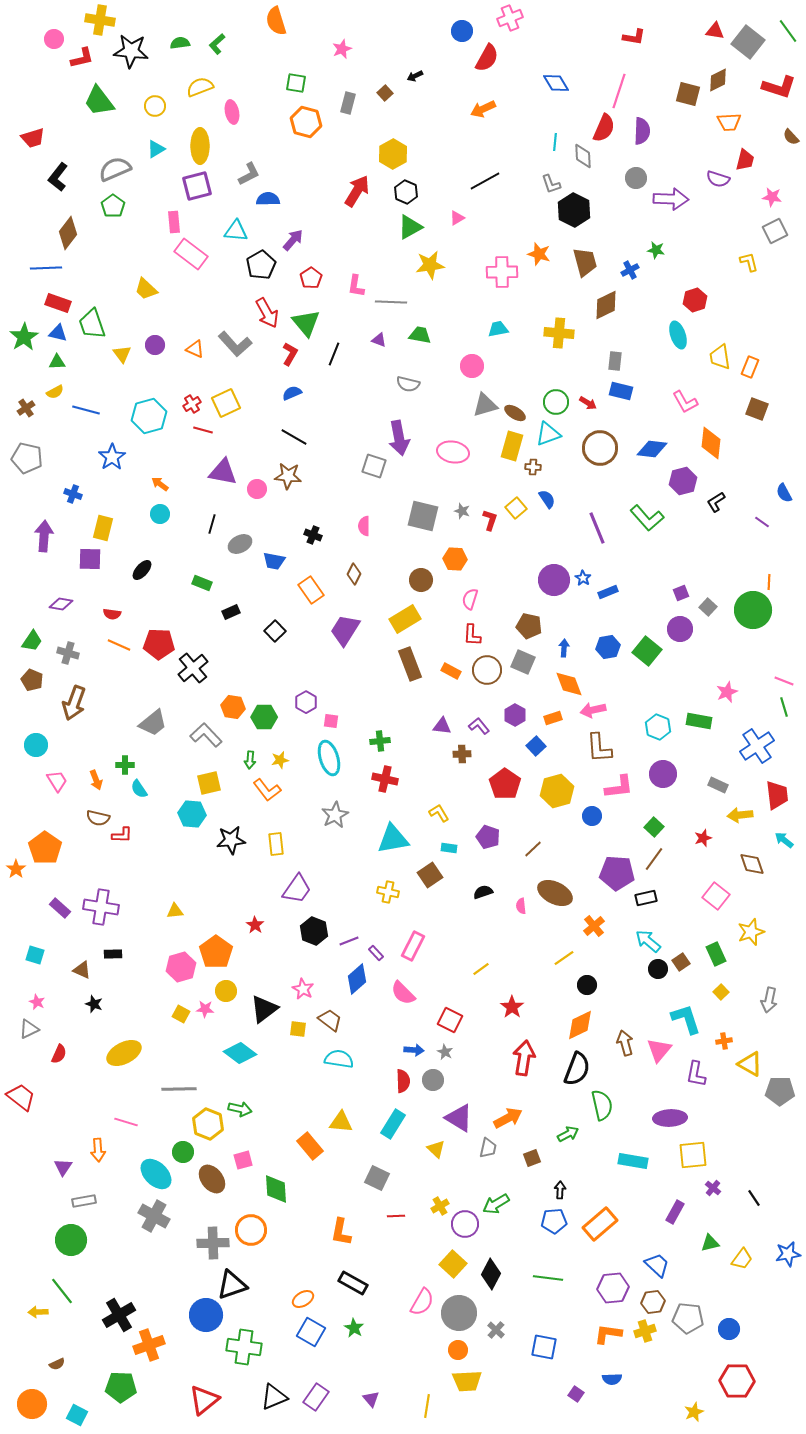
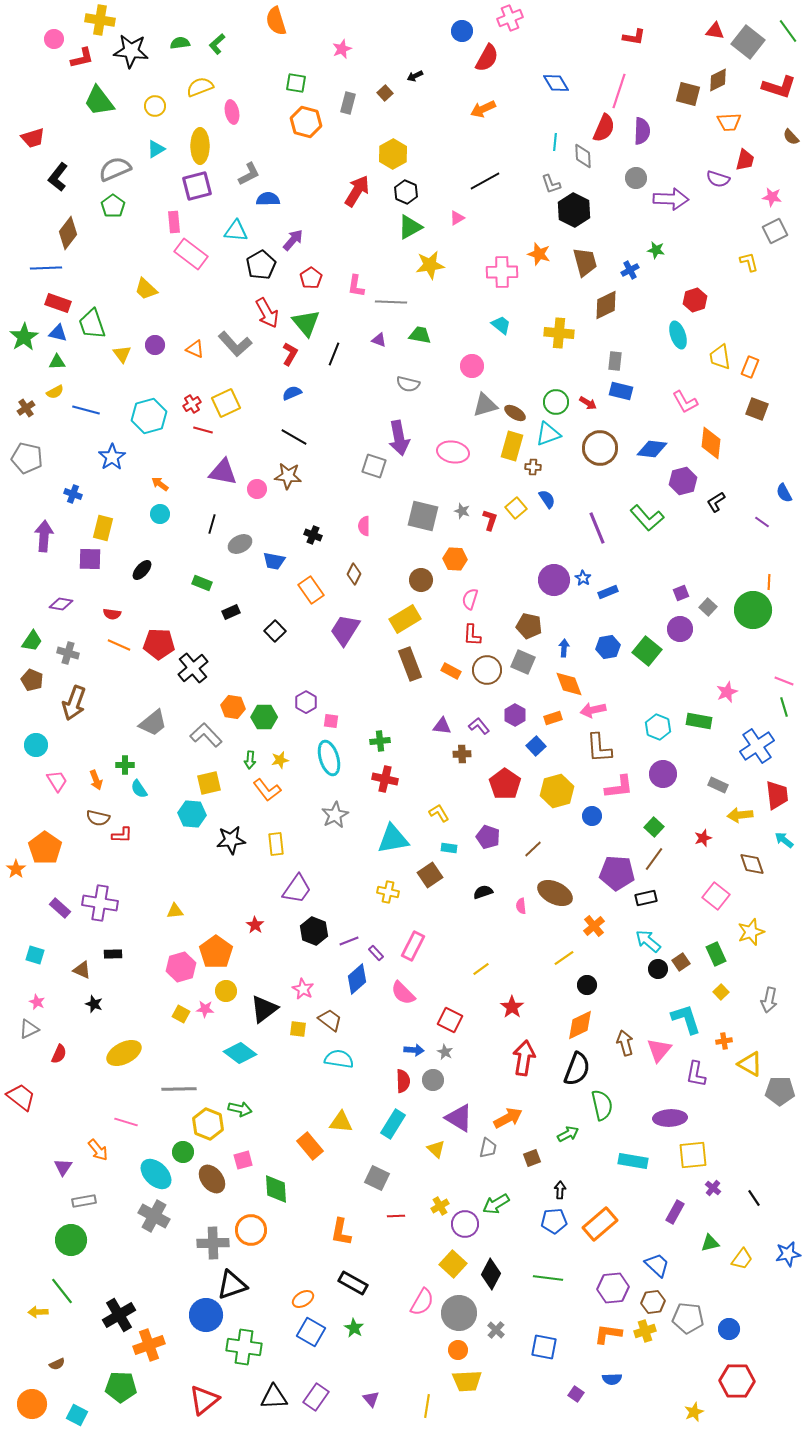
cyan trapezoid at (498, 329): moved 3 px right, 4 px up; rotated 50 degrees clockwise
purple cross at (101, 907): moved 1 px left, 4 px up
orange arrow at (98, 1150): rotated 35 degrees counterclockwise
black triangle at (274, 1397): rotated 20 degrees clockwise
